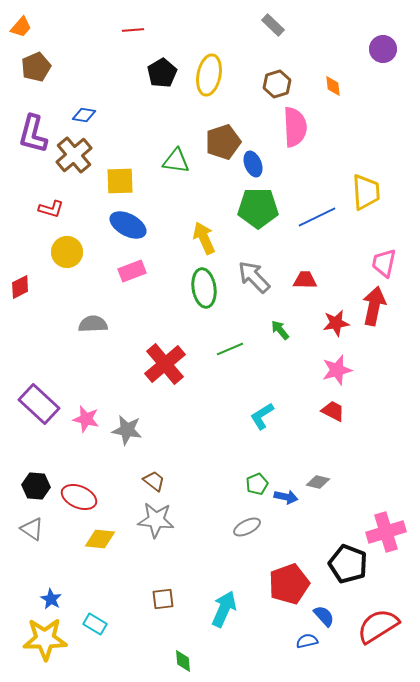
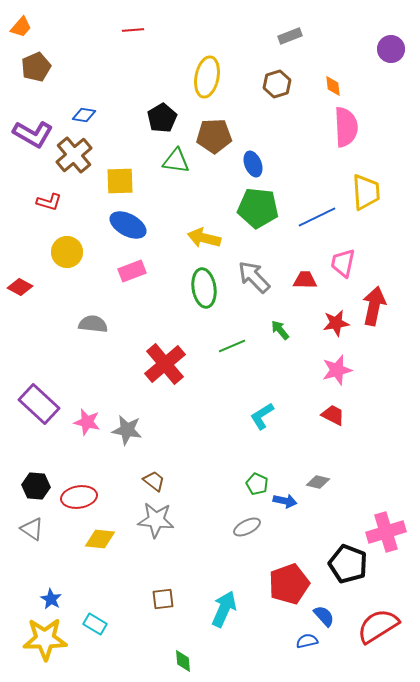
gray rectangle at (273, 25): moved 17 px right, 11 px down; rotated 65 degrees counterclockwise
purple circle at (383, 49): moved 8 px right
black pentagon at (162, 73): moved 45 px down
yellow ellipse at (209, 75): moved 2 px left, 2 px down
pink semicircle at (295, 127): moved 51 px right
purple L-shape at (33, 134): rotated 75 degrees counterclockwise
brown pentagon at (223, 142): moved 9 px left, 6 px up; rotated 16 degrees clockwise
green pentagon at (258, 208): rotated 6 degrees clockwise
red L-shape at (51, 209): moved 2 px left, 7 px up
yellow arrow at (204, 238): rotated 52 degrees counterclockwise
pink trapezoid at (384, 263): moved 41 px left
red diamond at (20, 287): rotated 55 degrees clockwise
gray semicircle at (93, 324): rotated 8 degrees clockwise
green line at (230, 349): moved 2 px right, 3 px up
red trapezoid at (333, 411): moved 4 px down
pink star at (86, 419): moved 1 px right, 3 px down
green pentagon at (257, 484): rotated 25 degrees counterclockwise
red ellipse at (79, 497): rotated 32 degrees counterclockwise
blue arrow at (286, 497): moved 1 px left, 4 px down
